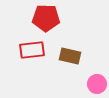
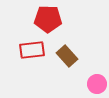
red pentagon: moved 2 px right, 1 px down
brown rectangle: moved 3 px left; rotated 35 degrees clockwise
